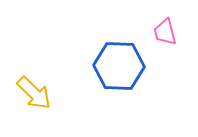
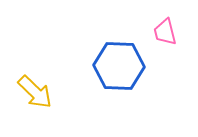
yellow arrow: moved 1 px right, 1 px up
